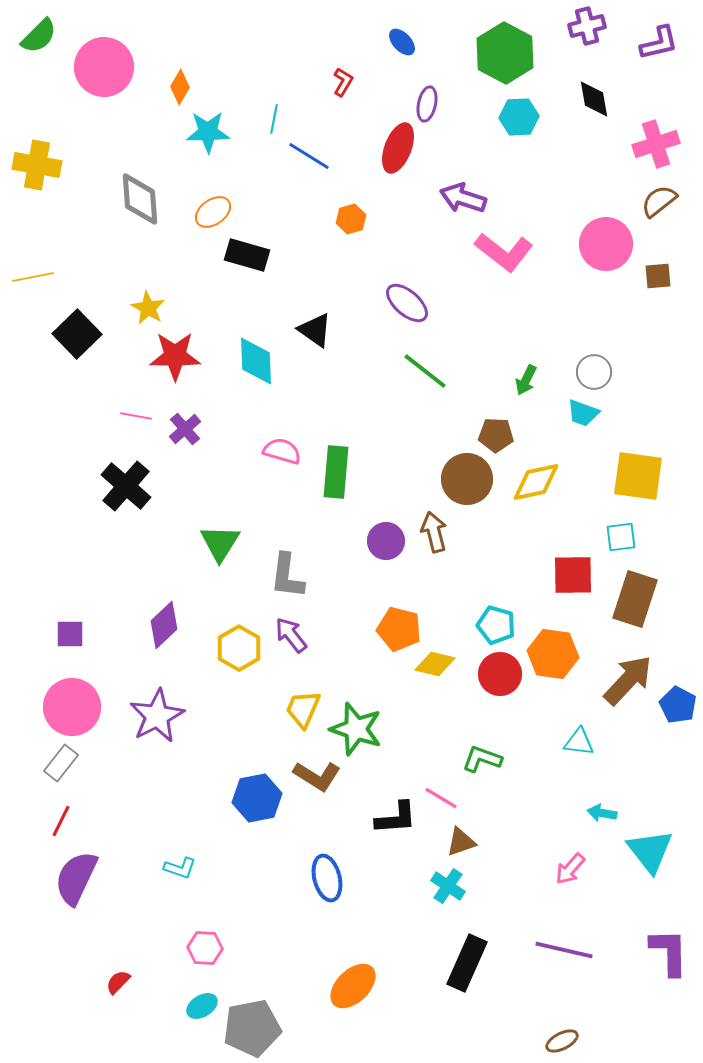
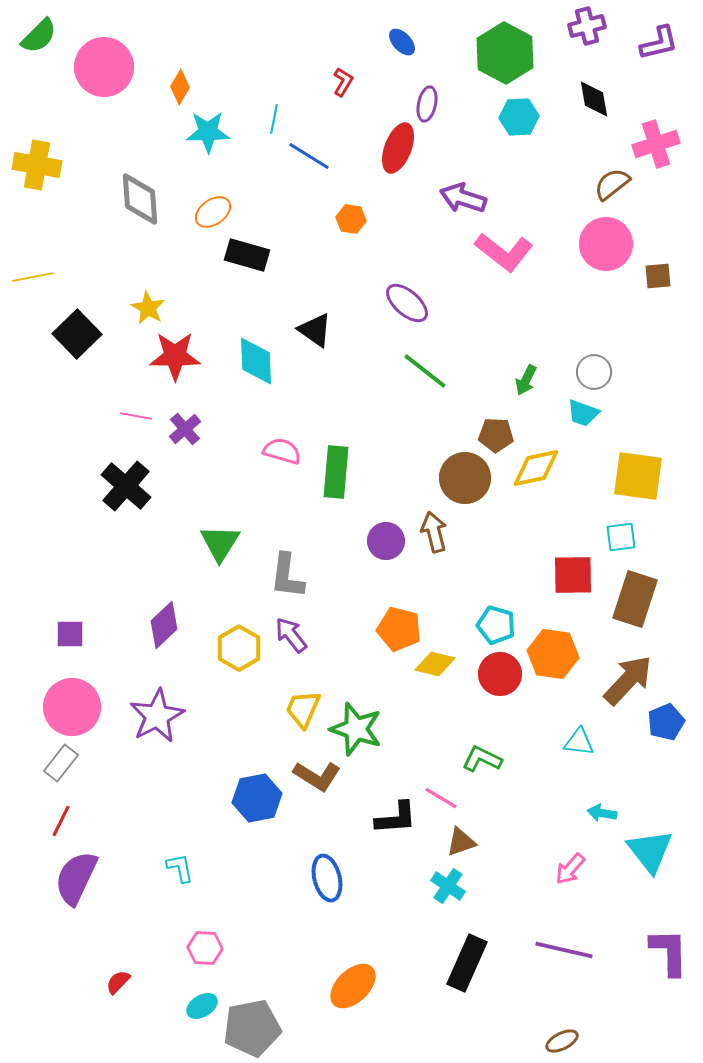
brown semicircle at (659, 201): moved 47 px left, 17 px up
orange hexagon at (351, 219): rotated 24 degrees clockwise
brown circle at (467, 479): moved 2 px left, 1 px up
yellow diamond at (536, 482): moved 14 px up
blue pentagon at (678, 705): moved 12 px left, 17 px down; rotated 21 degrees clockwise
green L-shape at (482, 759): rotated 6 degrees clockwise
cyan L-shape at (180, 868): rotated 120 degrees counterclockwise
